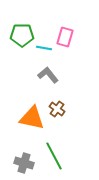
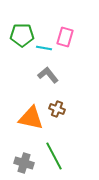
brown cross: rotated 14 degrees counterclockwise
orange triangle: moved 1 px left
